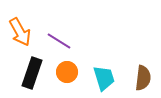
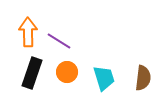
orange arrow: moved 8 px right; rotated 152 degrees counterclockwise
